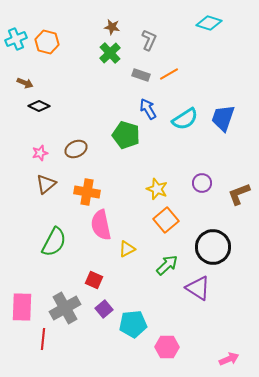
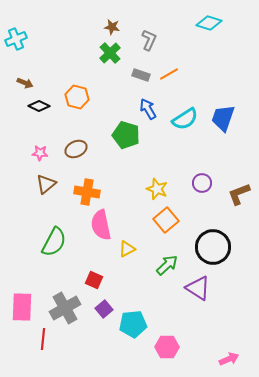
orange hexagon: moved 30 px right, 55 px down
pink star: rotated 21 degrees clockwise
